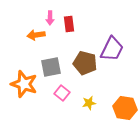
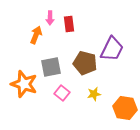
orange arrow: rotated 120 degrees clockwise
yellow star: moved 5 px right, 9 px up
